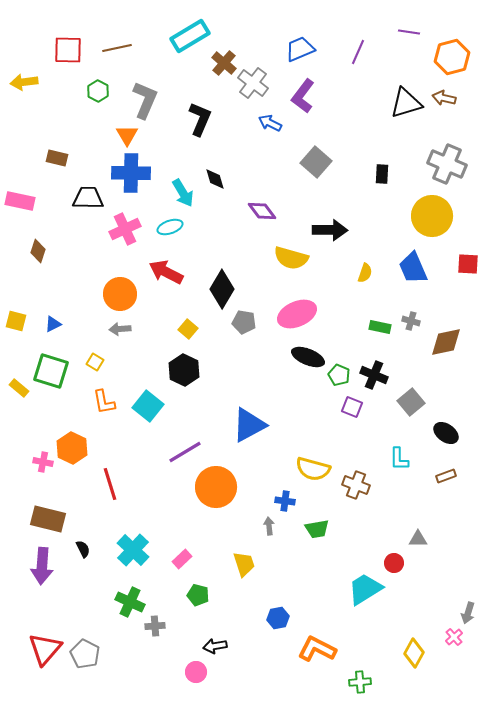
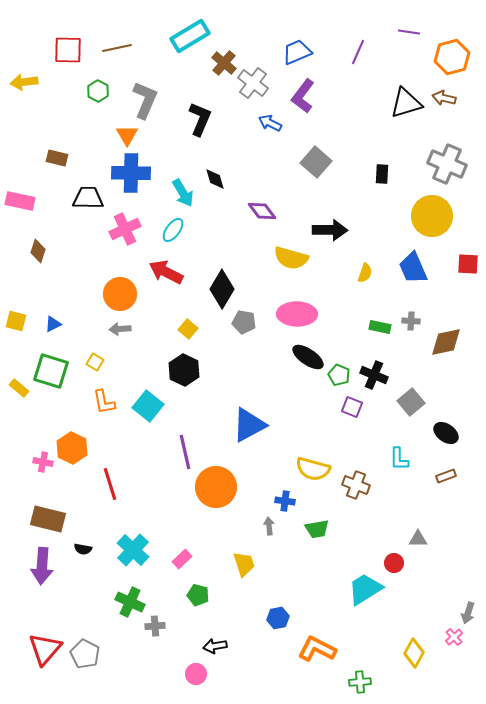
blue trapezoid at (300, 49): moved 3 px left, 3 px down
cyan ellipse at (170, 227): moved 3 px right, 3 px down; rotated 35 degrees counterclockwise
pink ellipse at (297, 314): rotated 24 degrees clockwise
gray cross at (411, 321): rotated 12 degrees counterclockwise
black ellipse at (308, 357): rotated 12 degrees clockwise
purple line at (185, 452): rotated 72 degrees counterclockwise
black semicircle at (83, 549): rotated 126 degrees clockwise
pink circle at (196, 672): moved 2 px down
